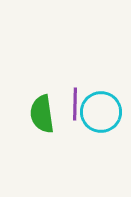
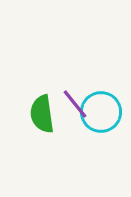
purple line: rotated 40 degrees counterclockwise
